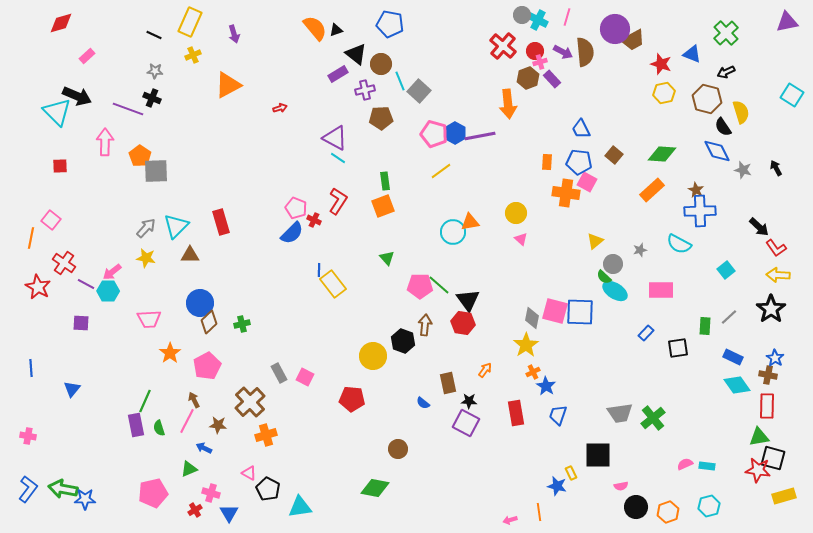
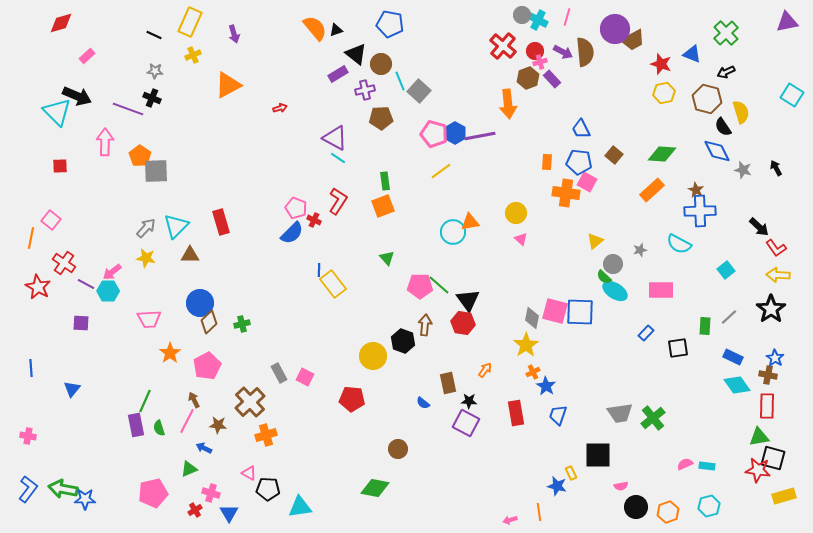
black pentagon at (268, 489): rotated 25 degrees counterclockwise
